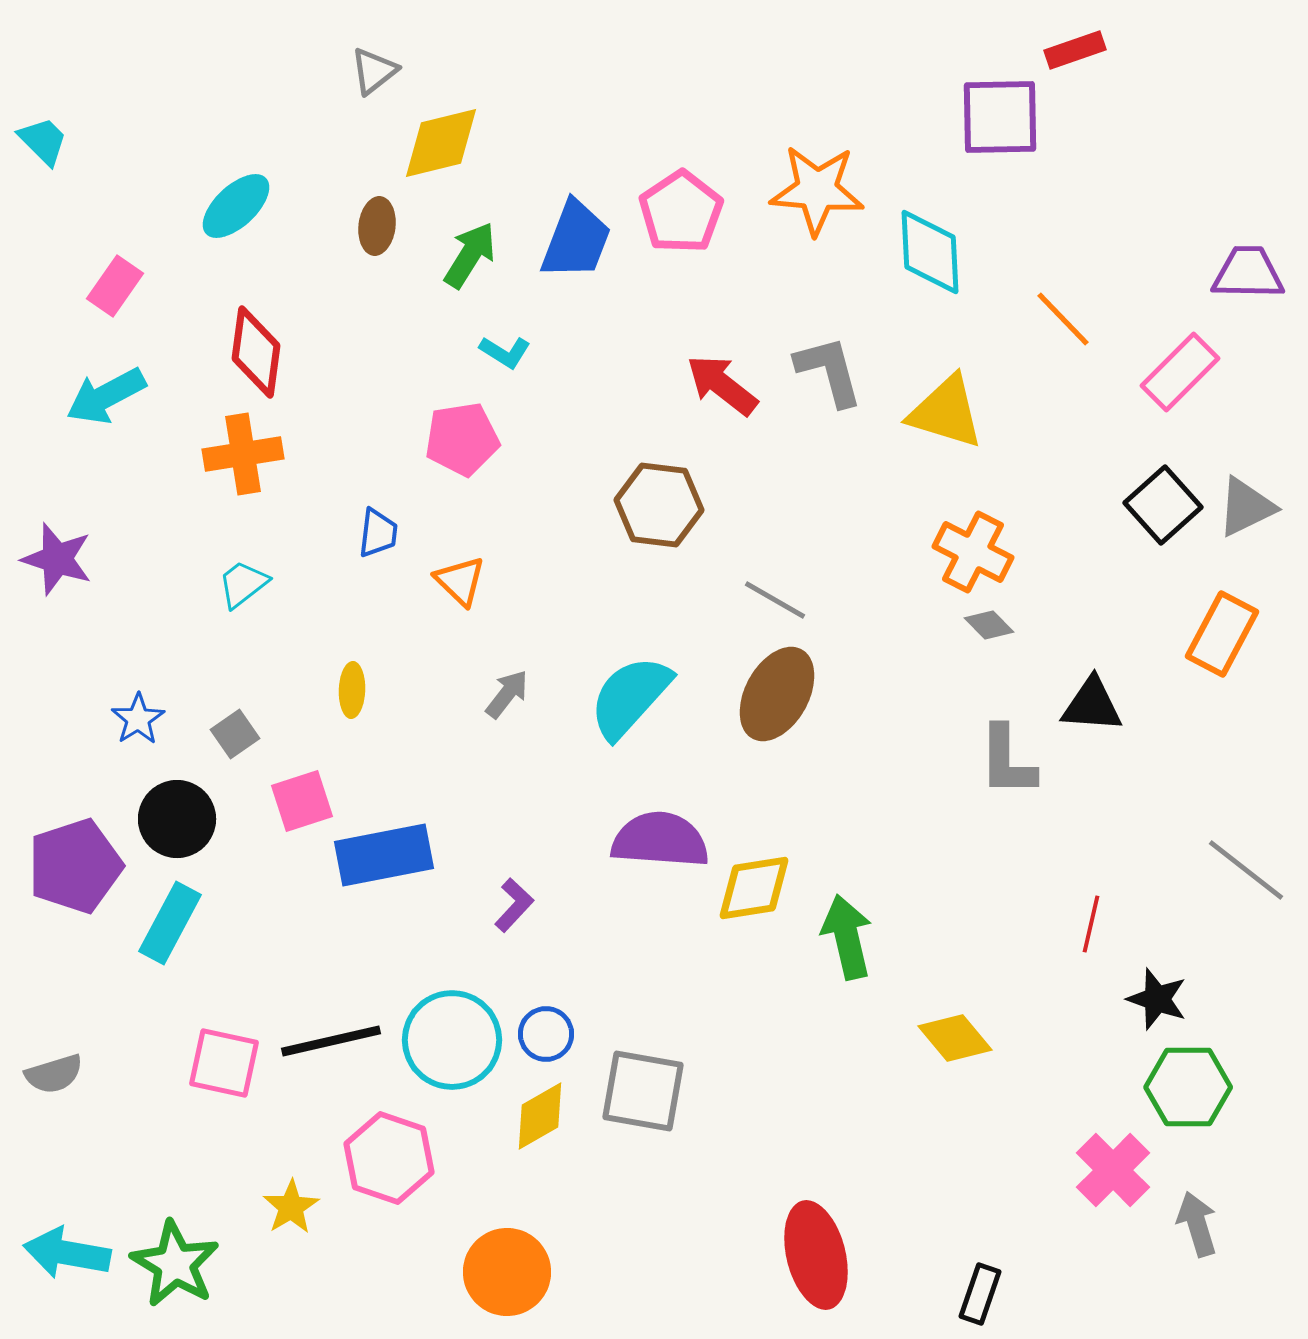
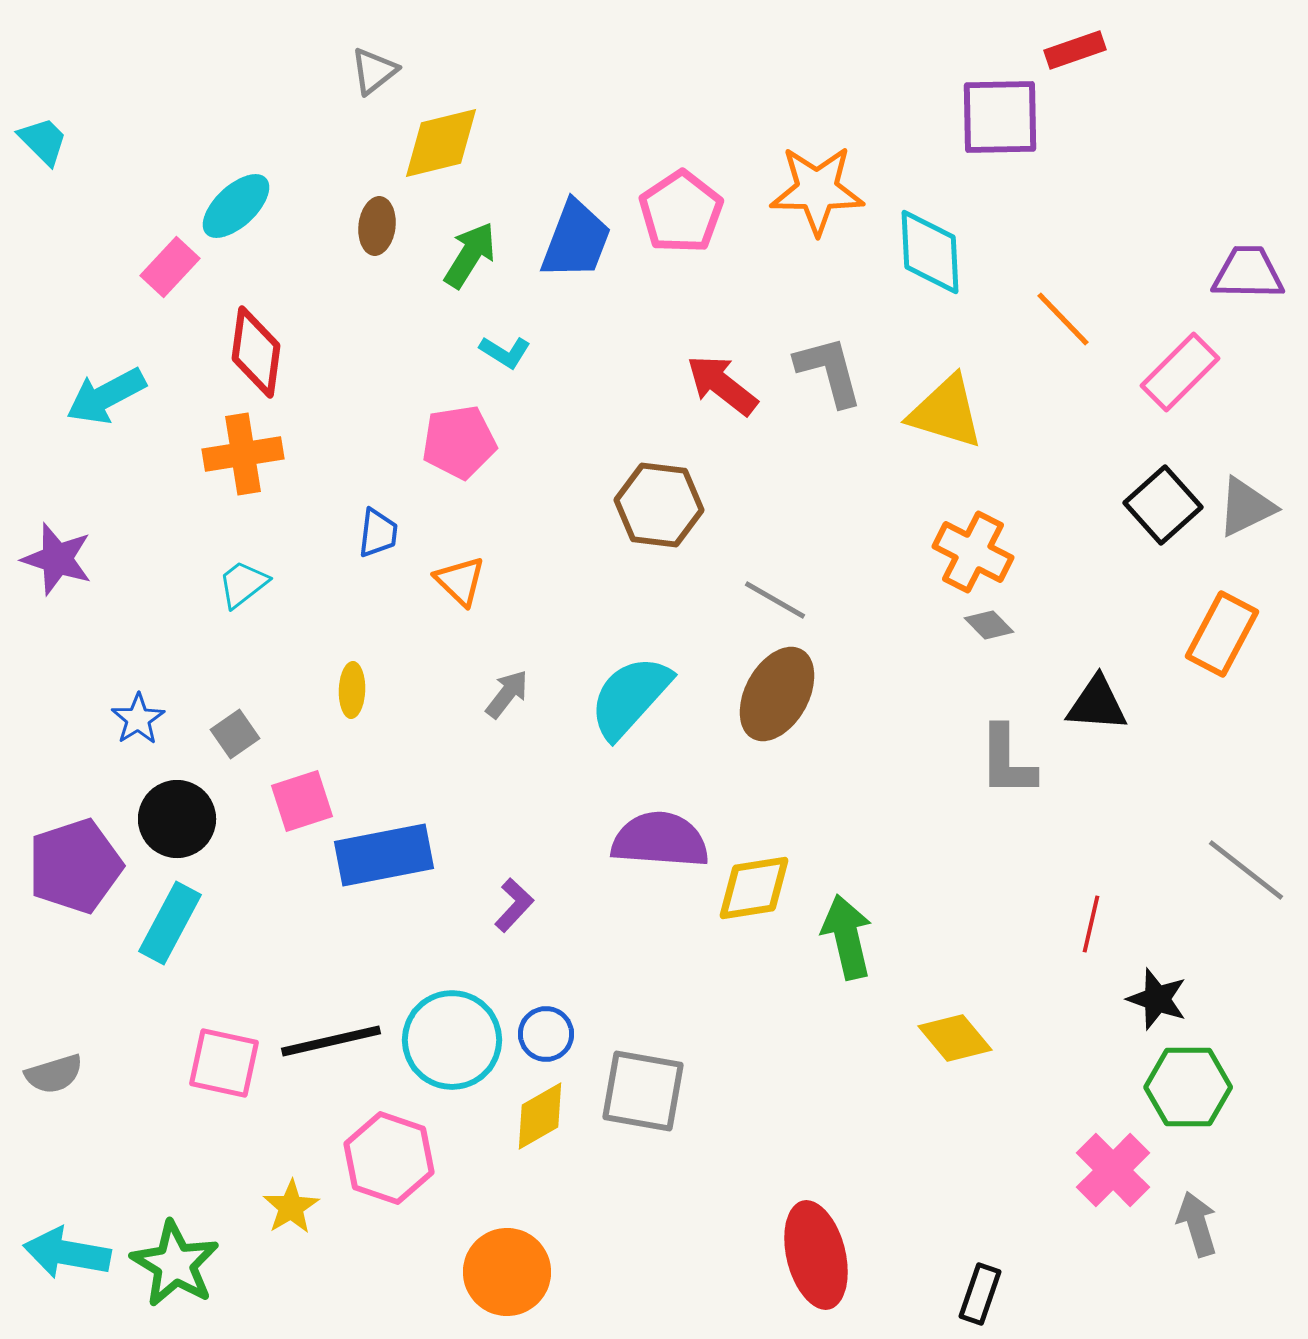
orange star at (817, 190): rotated 4 degrees counterclockwise
pink rectangle at (115, 286): moved 55 px right, 19 px up; rotated 8 degrees clockwise
pink pentagon at (462, 439): moved 3 px left, 3 px down
black triangle at (1092, 705): moved 5 px right, 1 px up
